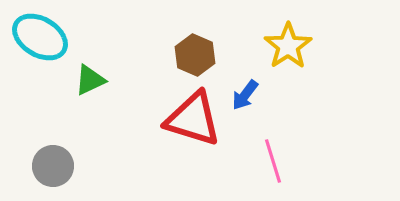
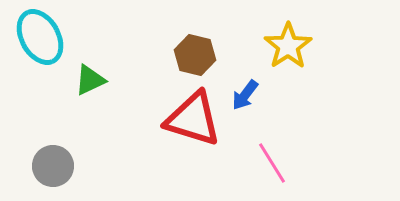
cyan ellipse: rotated 30 degrees clockwise
brown hexagon: rotated 9 degrees counterclockwise
pink line: moved 1 px left, 2 px down; rotated 15 degrees counterclockwise
